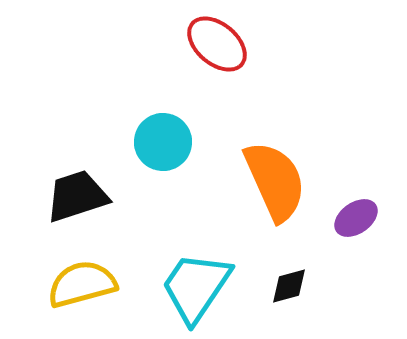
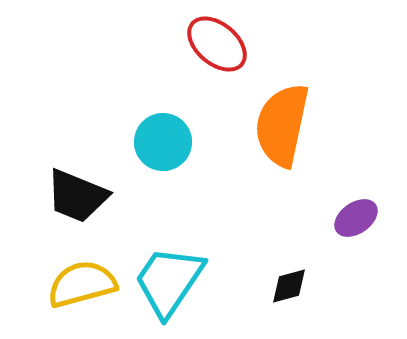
orange semicircle: moved 7 px right, 56 px up; rotated 144 degrees counterclockwise
black trapezoid: rotated 140 degrees counterclockwise
cyan trapezoid: moved 27 px left, 6 px up
